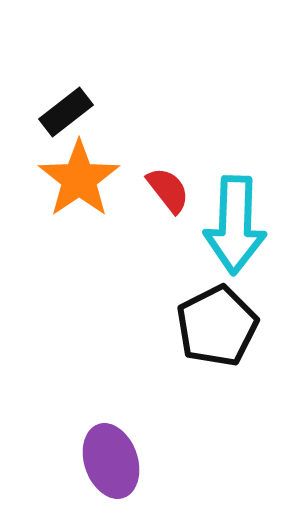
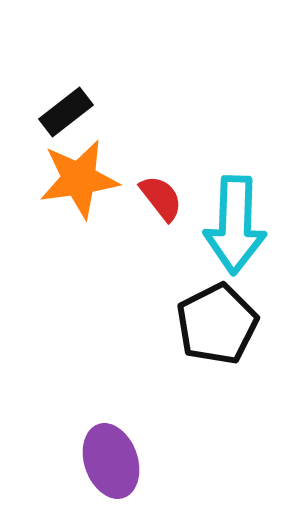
orange star: rotated 26 degrees clockwise
red semicircle: moved 7 px left, 8 px down
black pentagon: moved 2 px up
